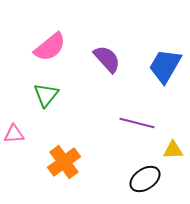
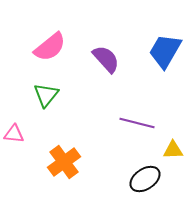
purple semicircle: moved 1 px left
blue trapezoid: moved 15 px up
pink triangle: rotated 10 degrees clockwise
